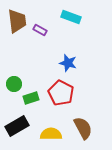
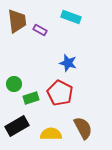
red pentagon: moved 1 px left
